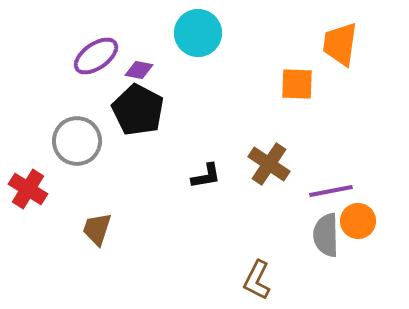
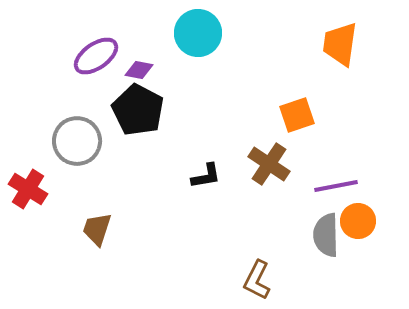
orange square: moved 31 px down; rotated 21 degrees counterclockwise
purple line: moved 5 px right, 5 px up
